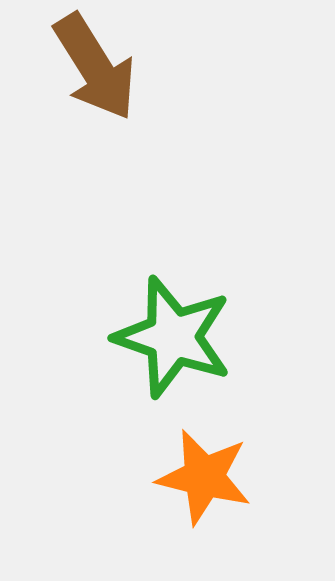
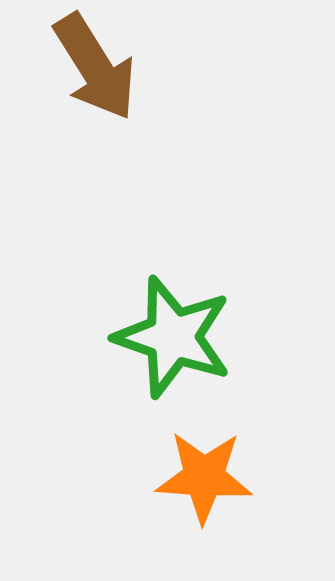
orange star: rotated 10 degrees counterclockwise
